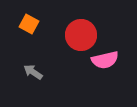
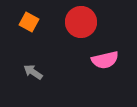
orange square: moved 2 px up
red circle: moved 13 px up
